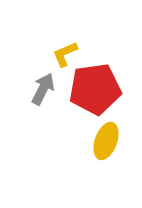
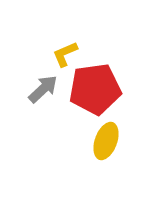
gray arrow: rotated 20 degrees clockwise
